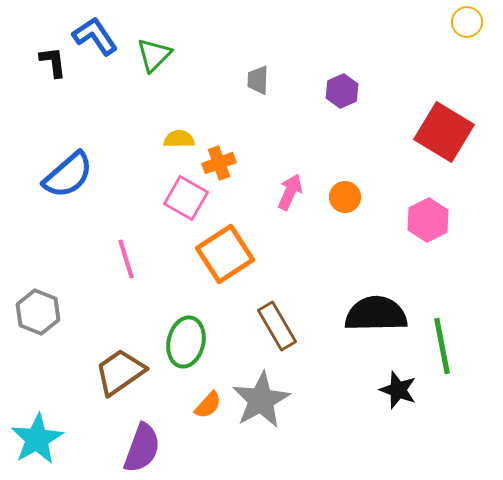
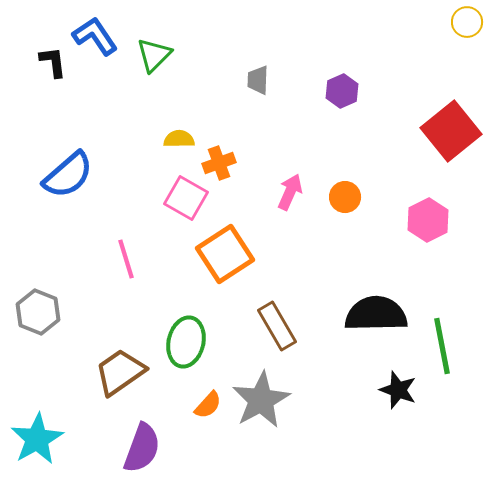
red square: moved 7 px right, 1 px up; rotated 20 degrees clockwise
